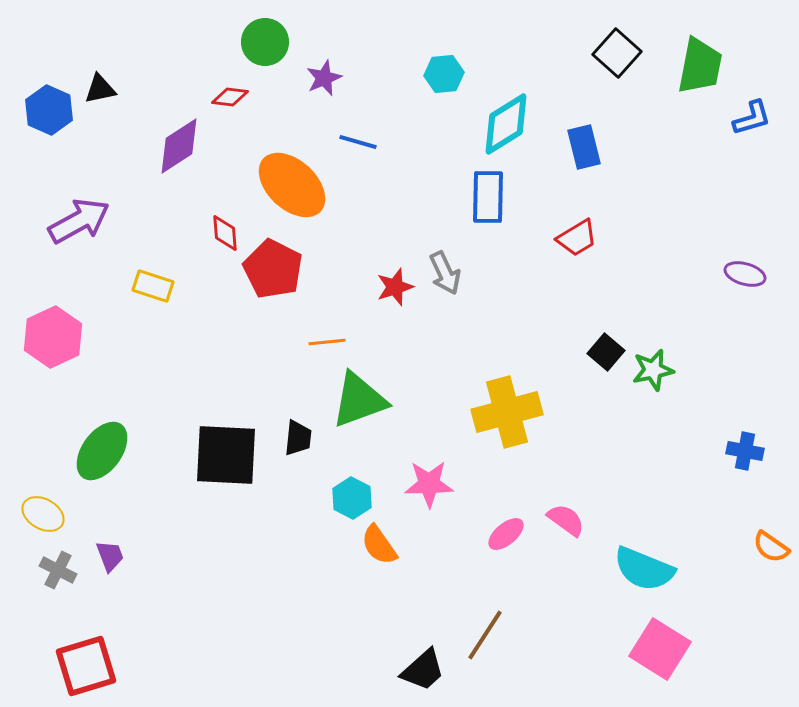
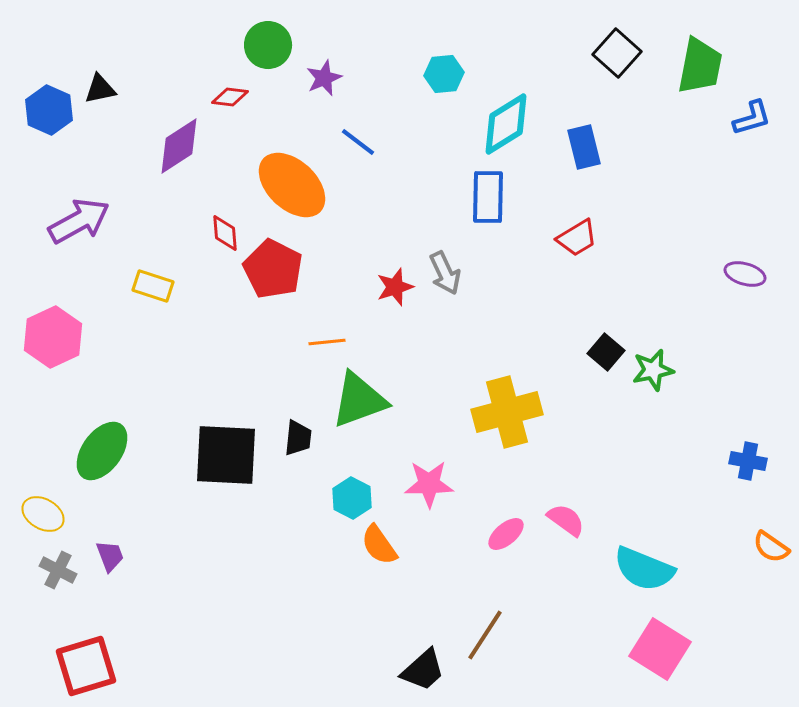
green circle at (265, 42): moved 3 px right, 3 px down
blue line at (358, 142): rotated 21 degrees clockwise
blue cross at (745, 451): moved 3 px right, 10 px down
